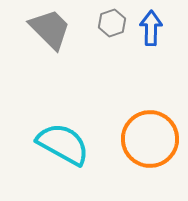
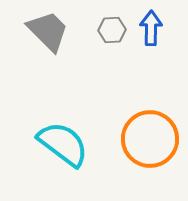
gray hexagon: moved 7 px down; rotated 16 degrees clockwise
gray trapezoid: moved 2 px left, 2 px down
cyan semicircle: rotated 8 degrees clockwise
